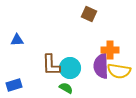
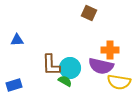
brown square: moved 1 px up
purple semicircle: rotated 75 degrees counterclockwise
yellow semicircle: moved 11 px down
green semicircle: moved 1 px left, 7 px up
